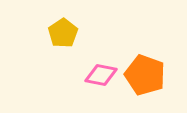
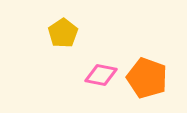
orange pentagon: moved 2 px right, 3 px down
